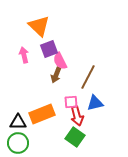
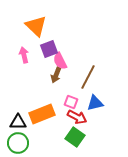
orange triangle: moved 3 px left
pink square: rotated 24 degrees clockwise
red arrow: moved 1 px down; rotated 48 degrees counterclockwise
